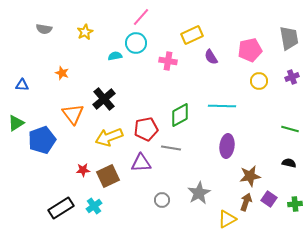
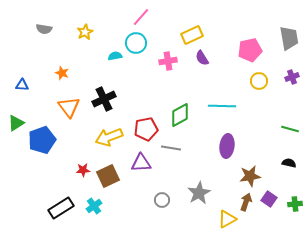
purple semicircle: moved 9 px left, 1 px down
pink cross: rotated 18 degrees counterclockwise
black cross: rotated 15 degrees clockwise
orange triangle: moved 4 px left, 7 px up
